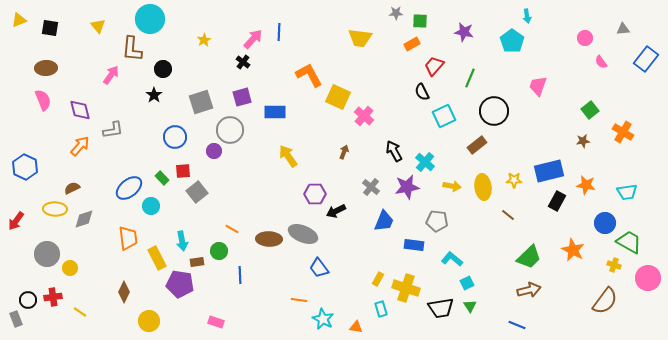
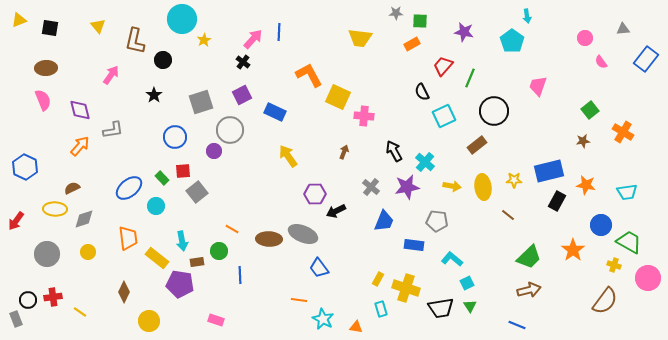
cyan circle at (150, 19): moved 32 px right
brown L-shape at (132, 49): moved 3 px right, 8 px up; rotated 8 degrees clockwise
red trapezoid at (434, 66): moved 9 px right
black circle at (163, 69): moved 9 px up
purple square at (242, 97): moved 2 px up; rotated 12 degrees counterclockwise
blue rectangle at (275, 112): rotated 25 degrees clockwise
pink cross at (364, 116): rotated 36 degrees counterclockwise
cyan circle at (151, 206): moved 5 px right
blue circle at (605, 223): moved 4 px left, 2 px down
orange star at (573, 250): rotated 10 degrees clockwise
yellow rectangle at (157, 258): rotated 25 degrees counterclockwise
yellow circle at (70, 268): moved 18 px right, 16 px up
pink rectangle at (216, 322): moved 2 px up
